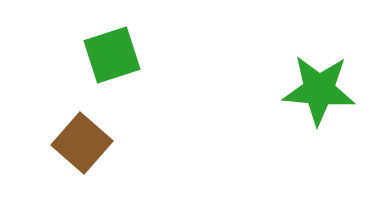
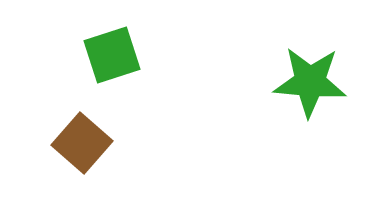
green star: moved 9 px left, 8 px up
